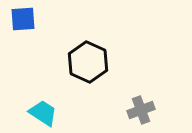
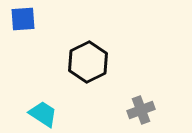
black hexagon: rotated 9 degrees clockwise
cyan trapezoid: moved 1 px down
